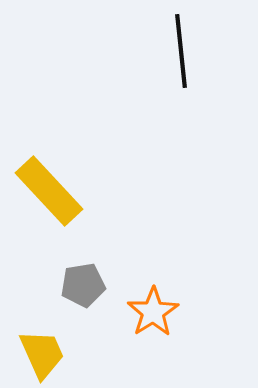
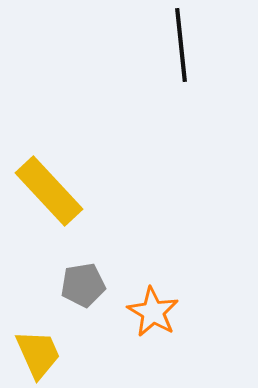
black line: moved 6 px up
orange star: rotated 9 degrees counterclockwise
yellow trapezoid: moved 4 px left
